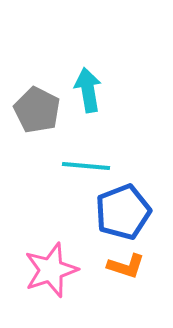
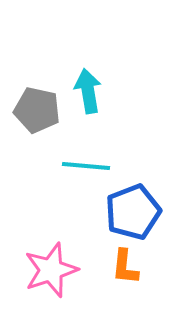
cyan arrow: moved 1 px down
gray pentagon: rotated 15 degrees counterclockwise
blue pentagon: moved 10 px right
orange L-shape: moved 1 px left, 1 px down; rotated 78 degrees clockwise
